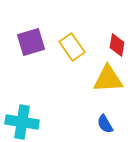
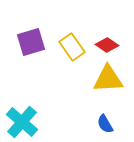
red diamond: moved 10 px left; rotated 65 degrees counterclockwise
cyan cross: rotated 32 degrees clockwise
